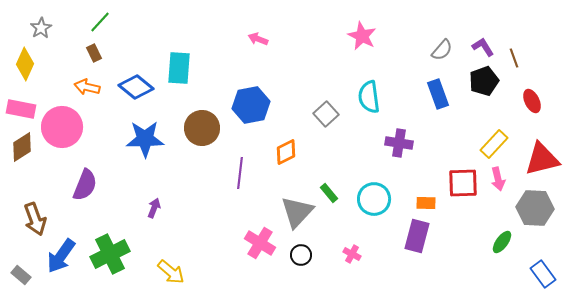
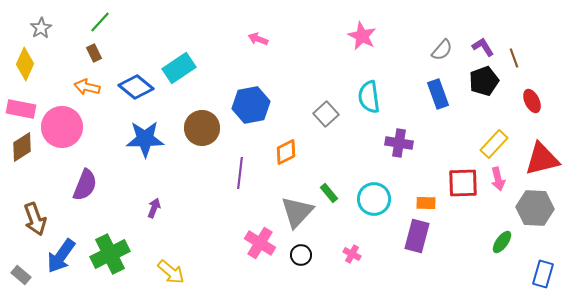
cyan rectangle at (179, 68): rotated 52 degrees clockwise
blue rectangle at (543, 274): rotated 52 degrees clockwise
